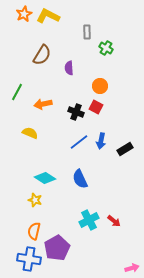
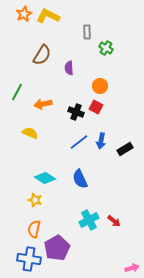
orange semicircle: moved 2 px up
